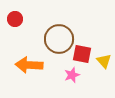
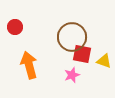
red circle: moved 8 px down
brown circle: moved 13 px right, 2 px up
yellow triangle: rotated 28 degrees counterclockwise
orange arrow: rotated 72 degrees clockwise
